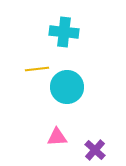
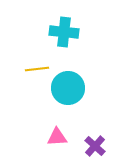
cyan circle: moved 1 px right, 1 px down
purple cross: moved 4 px up
